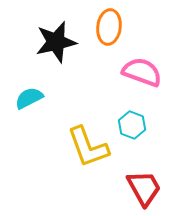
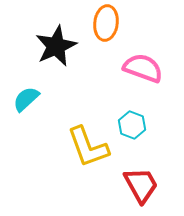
orange ellipse: moved 3 px left, 4 px up
black star: moved 4 px down; rotated 12 degrees counterclockwise
pink semicircle: moved 1 px right, 4 px up
cyan semicircle: moved 3 px left, 1 px down; rotated 16 degrees counterclockwise
red trapezoid: moved 3 px left, 3 px up
